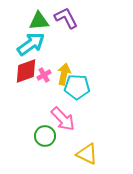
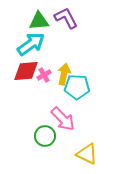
red diamond: rotated 16 degrees clockwise
